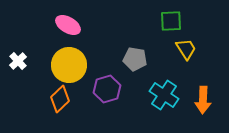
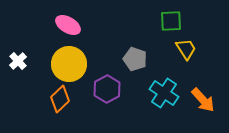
gray pentagon: rotated 10 degrees clockwise
yellow circle: moved 1 px up
purple hexagon: rotated 12 degrees counterclockwise
cyan cross: moved 2 px up
orange arrow: rotated 44 degrees counterclockwise
